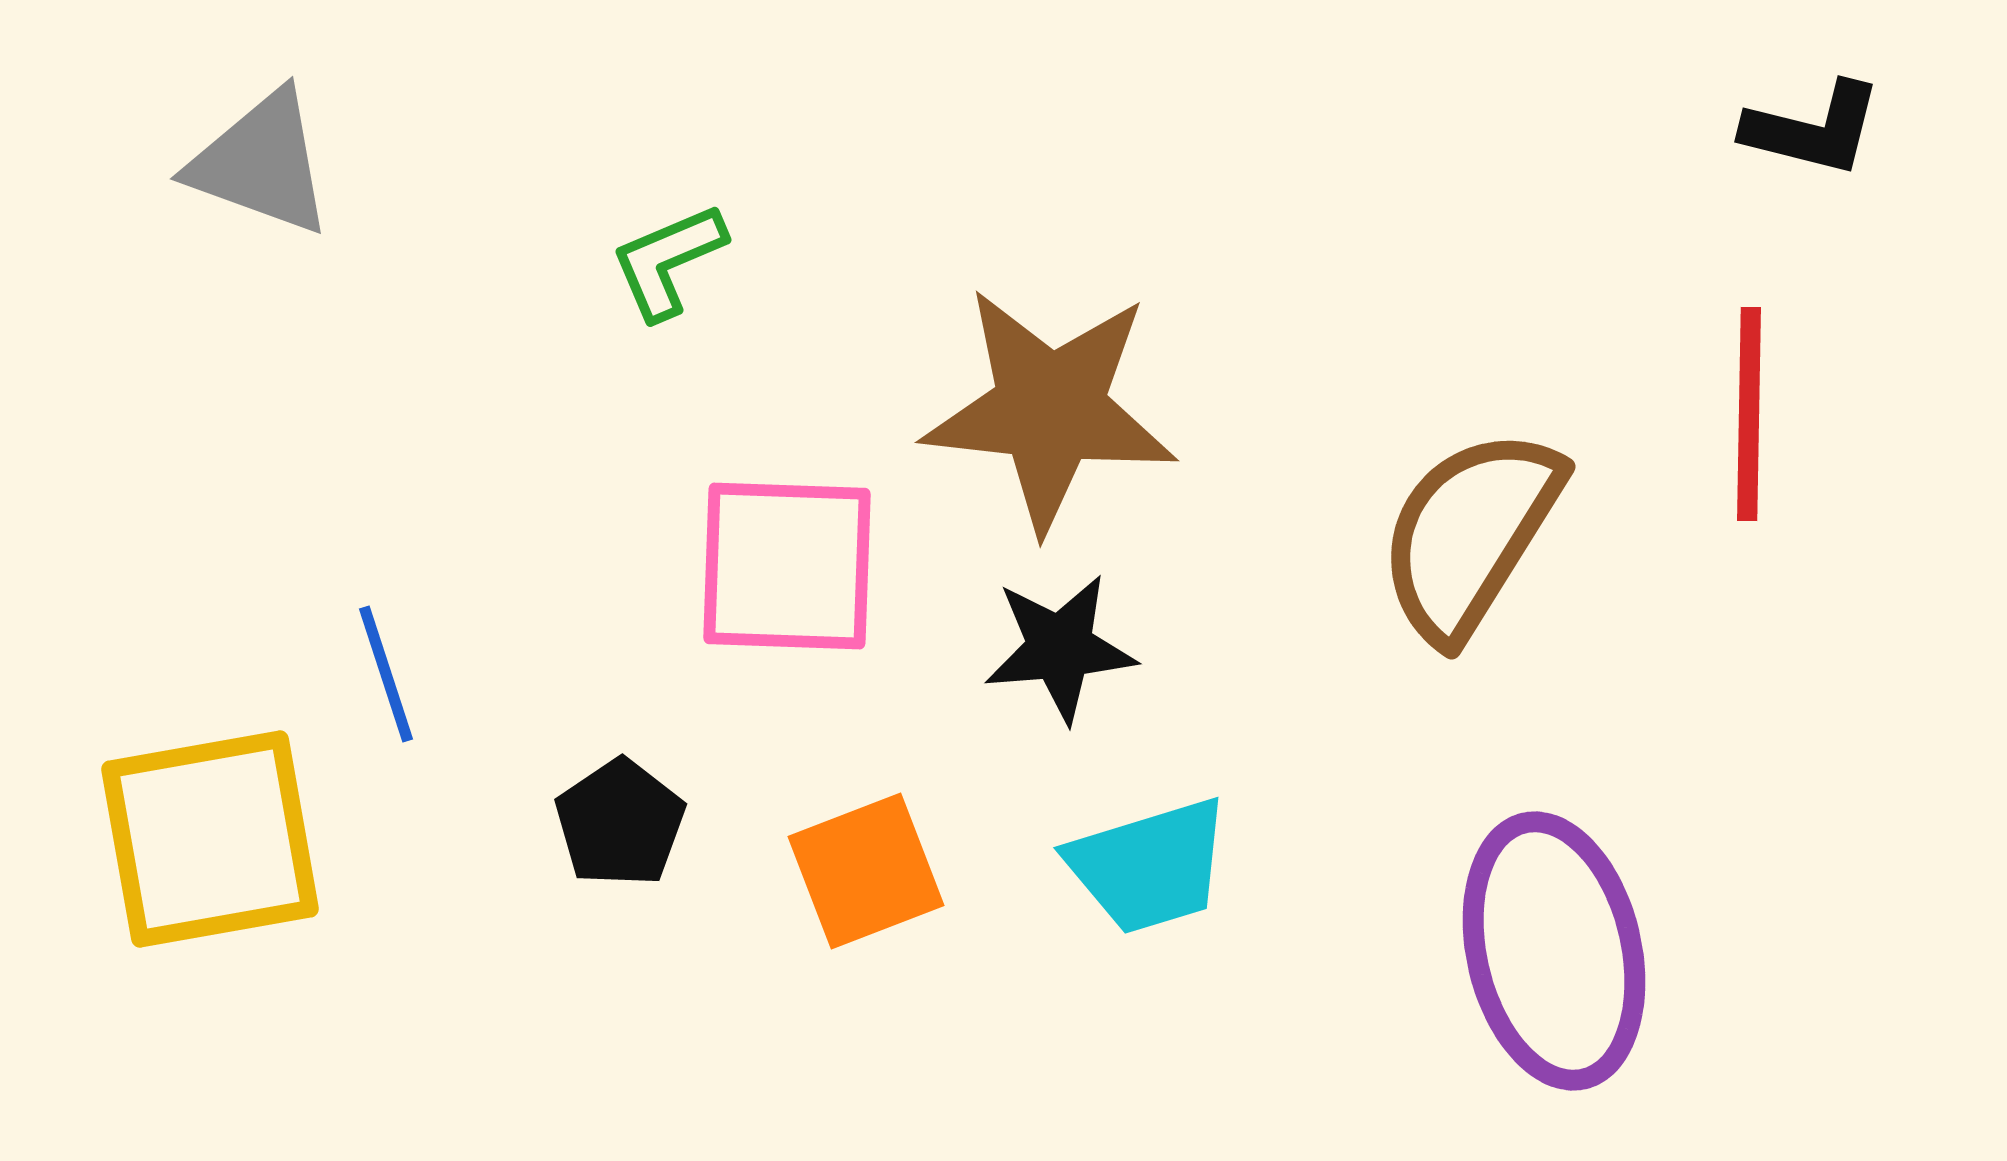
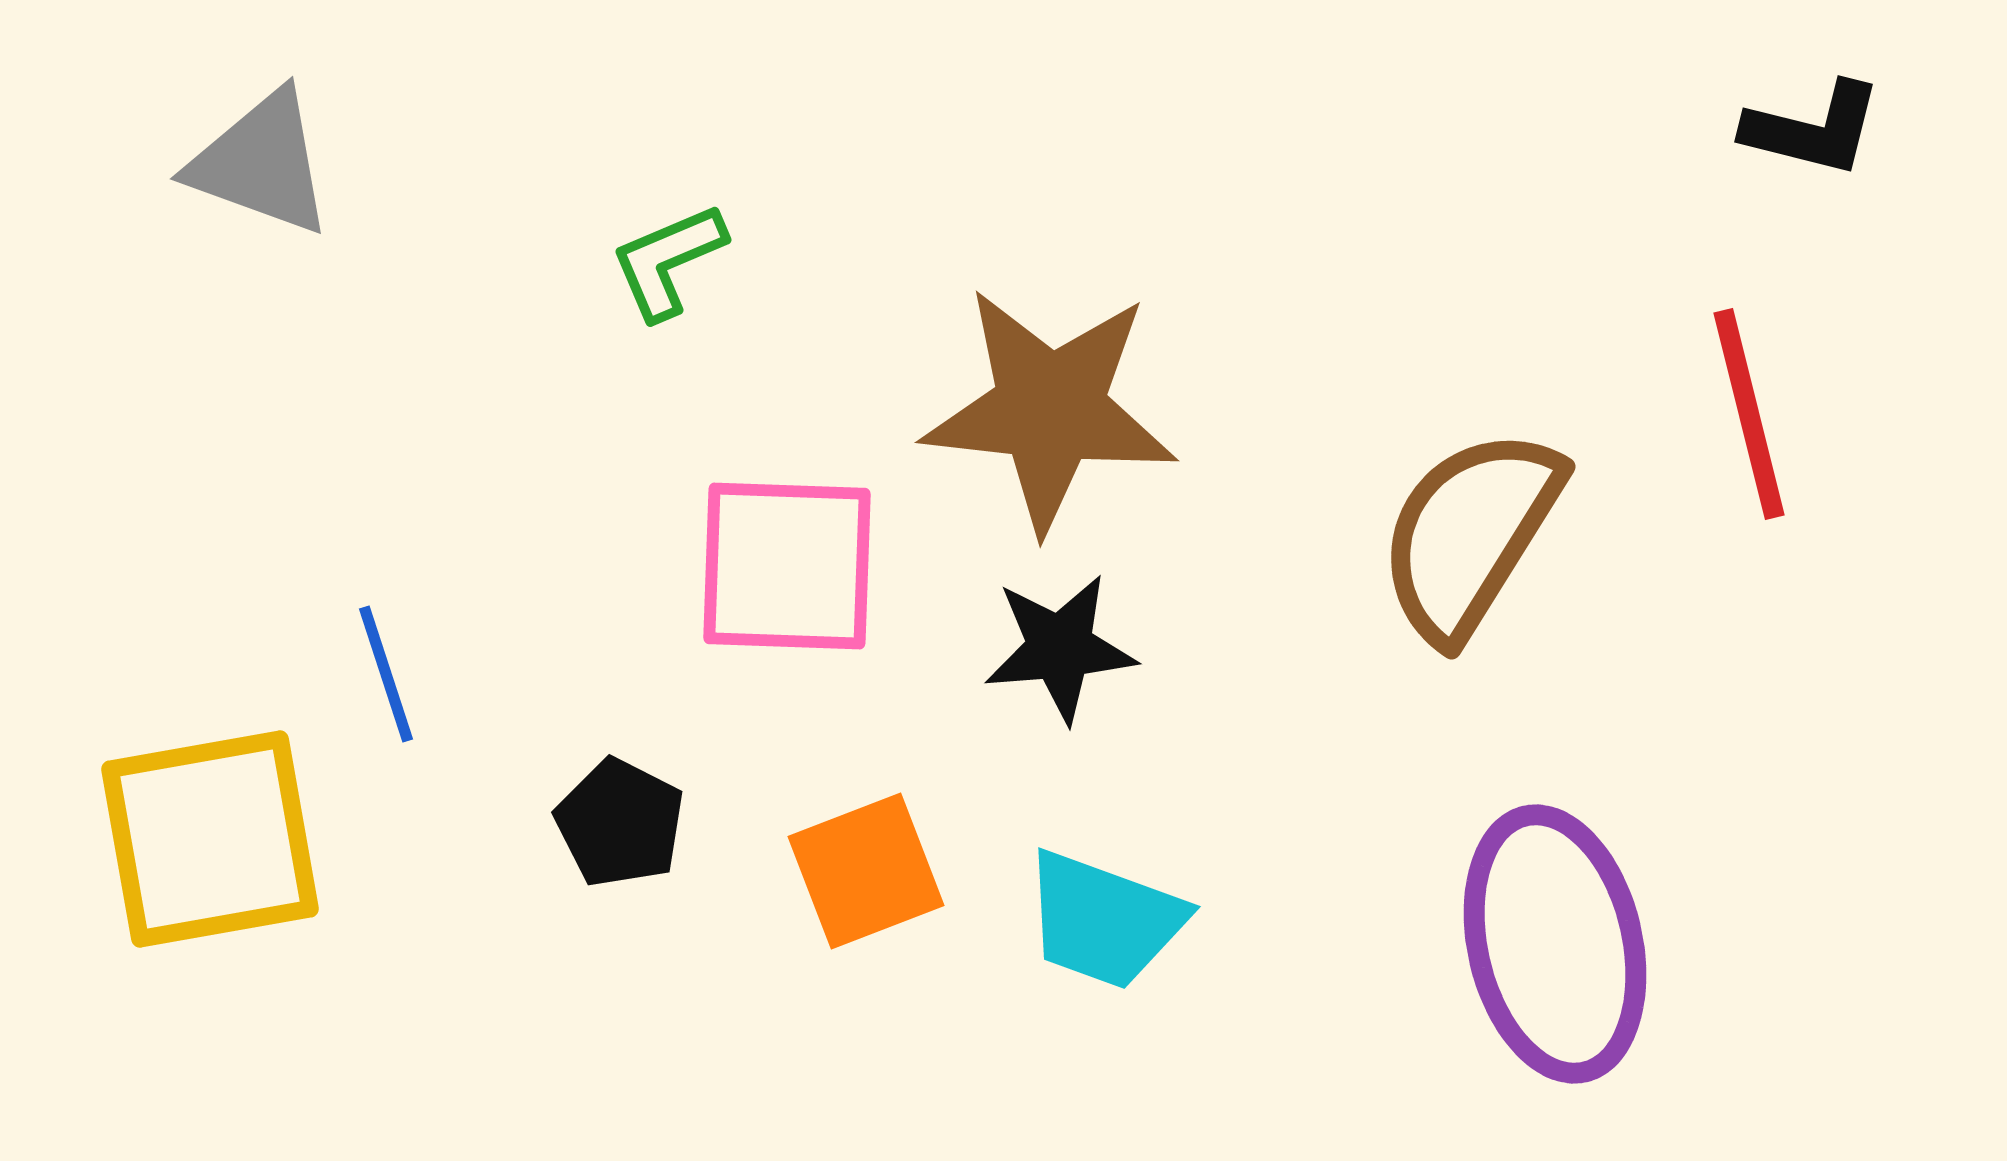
red line: rotated 15 degrees counterclockwise
black pentagon: rotated 11 degrees counterclockwise
cyan trapezoid: moved 45 px left, 54 px down; rotated 37 degrees clockwise
purple ellipse: moved 1 px right, 7 px up
